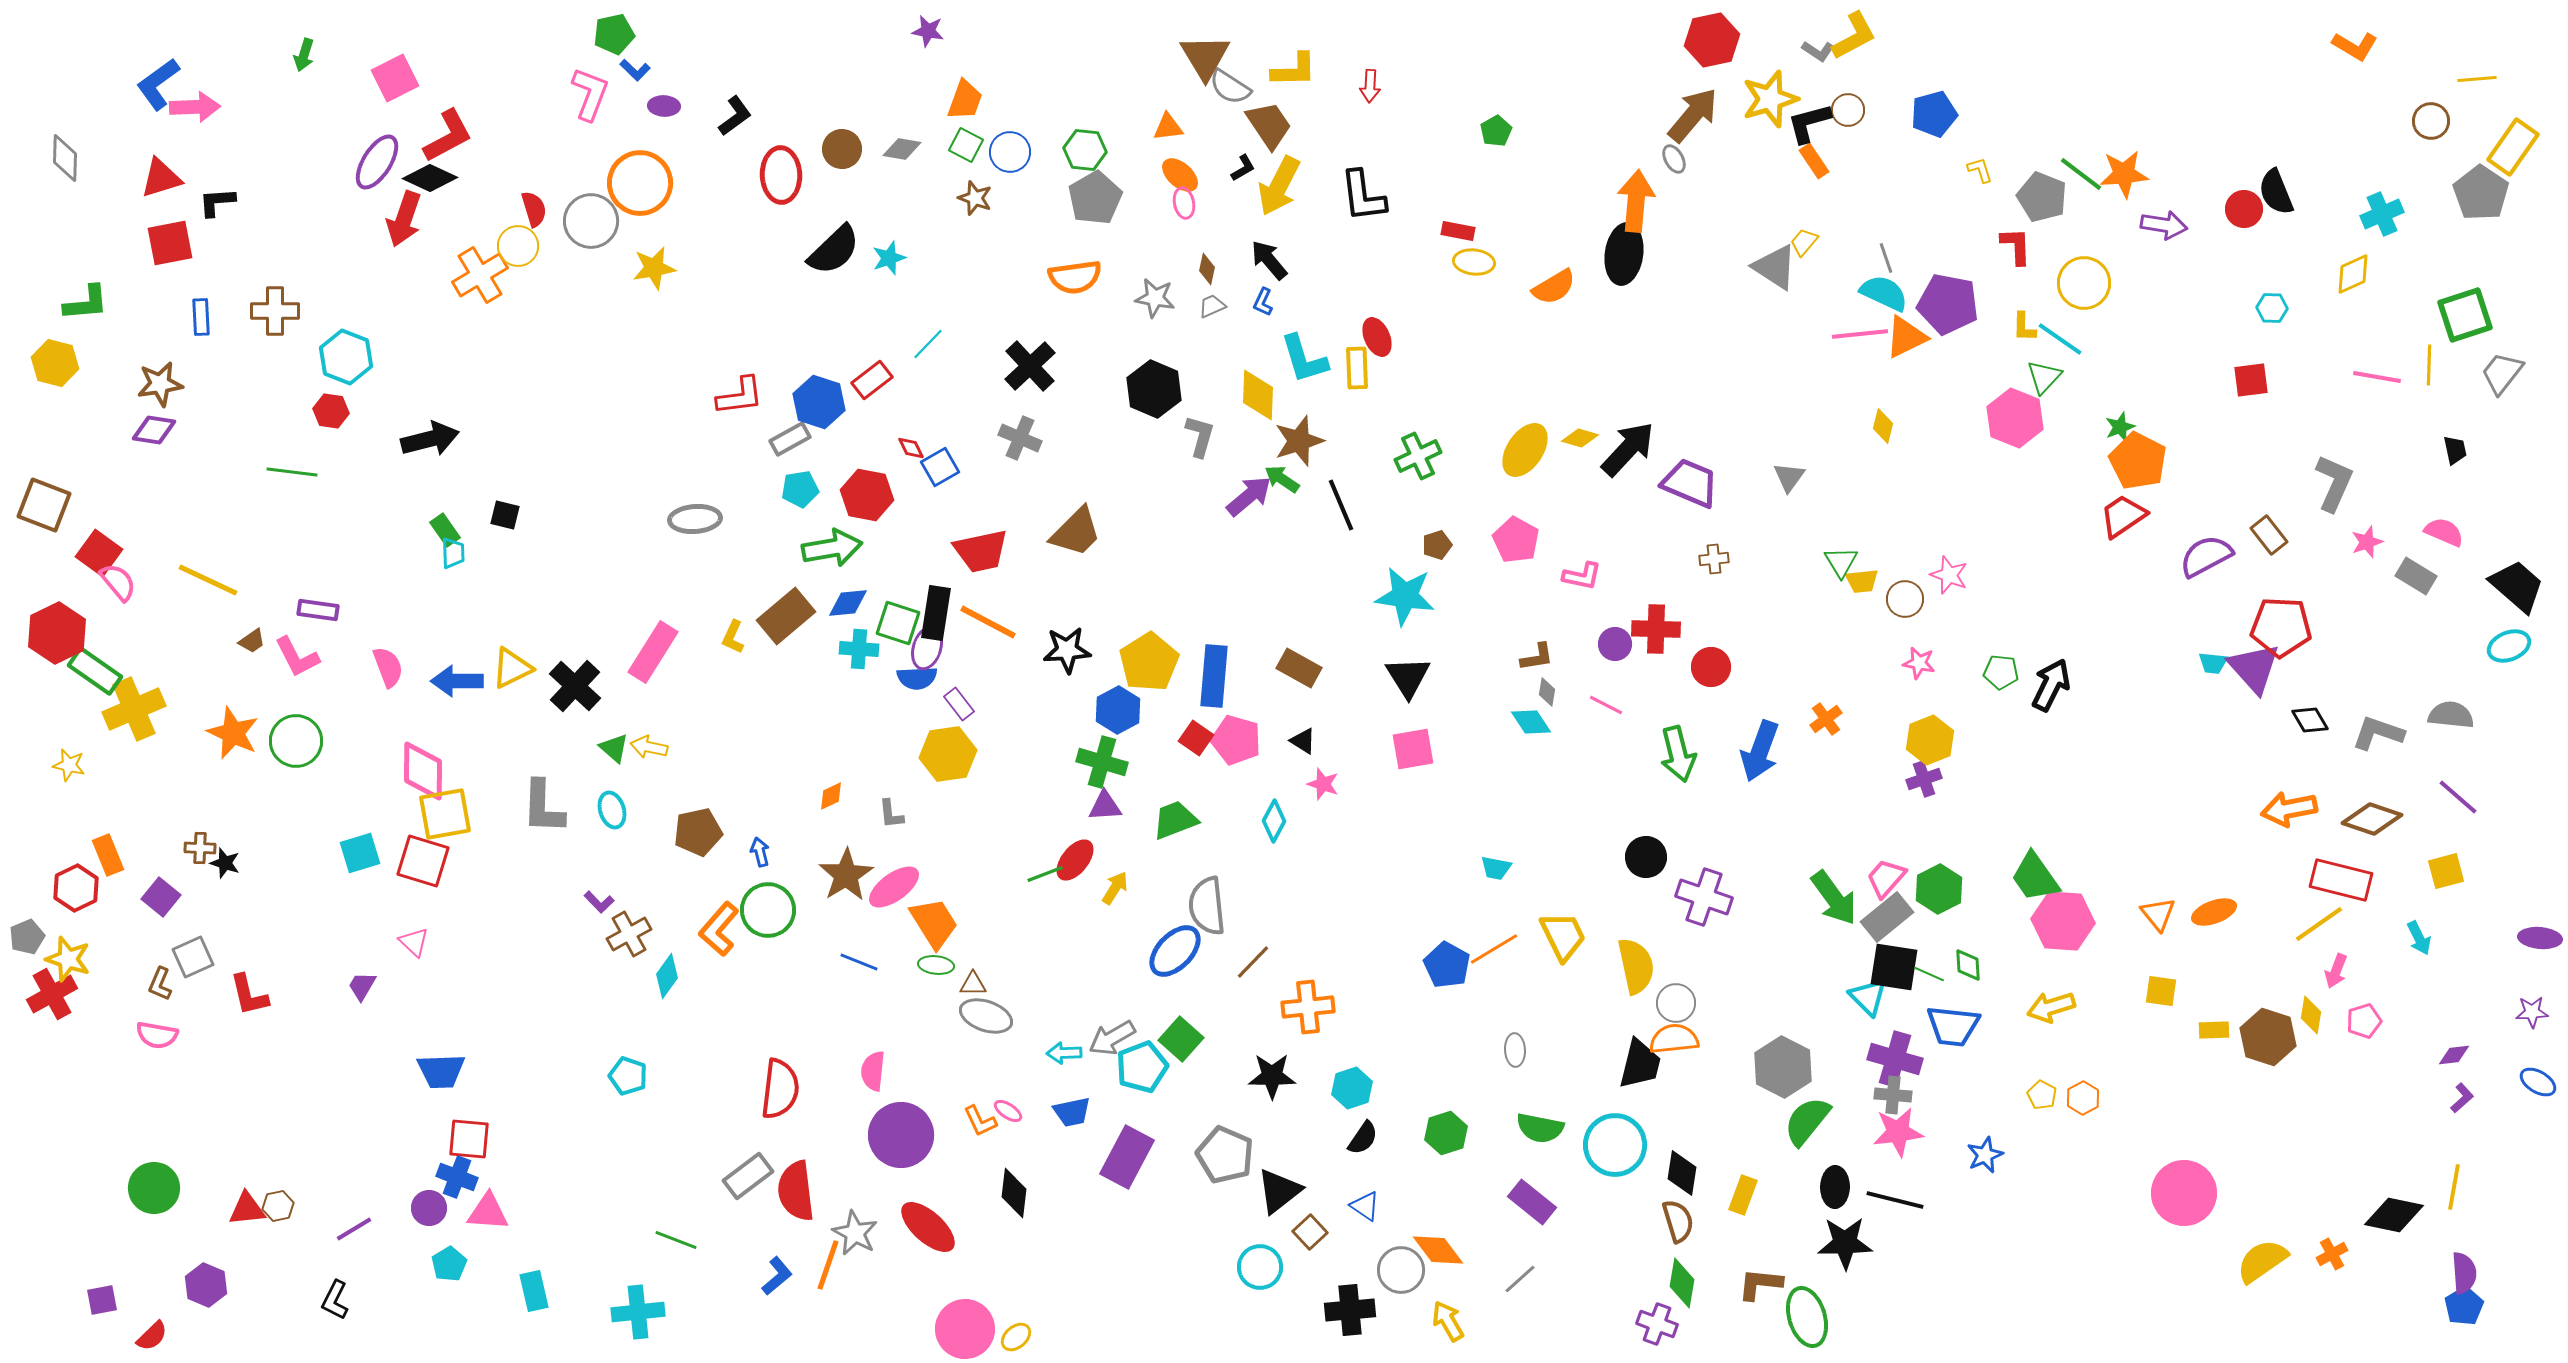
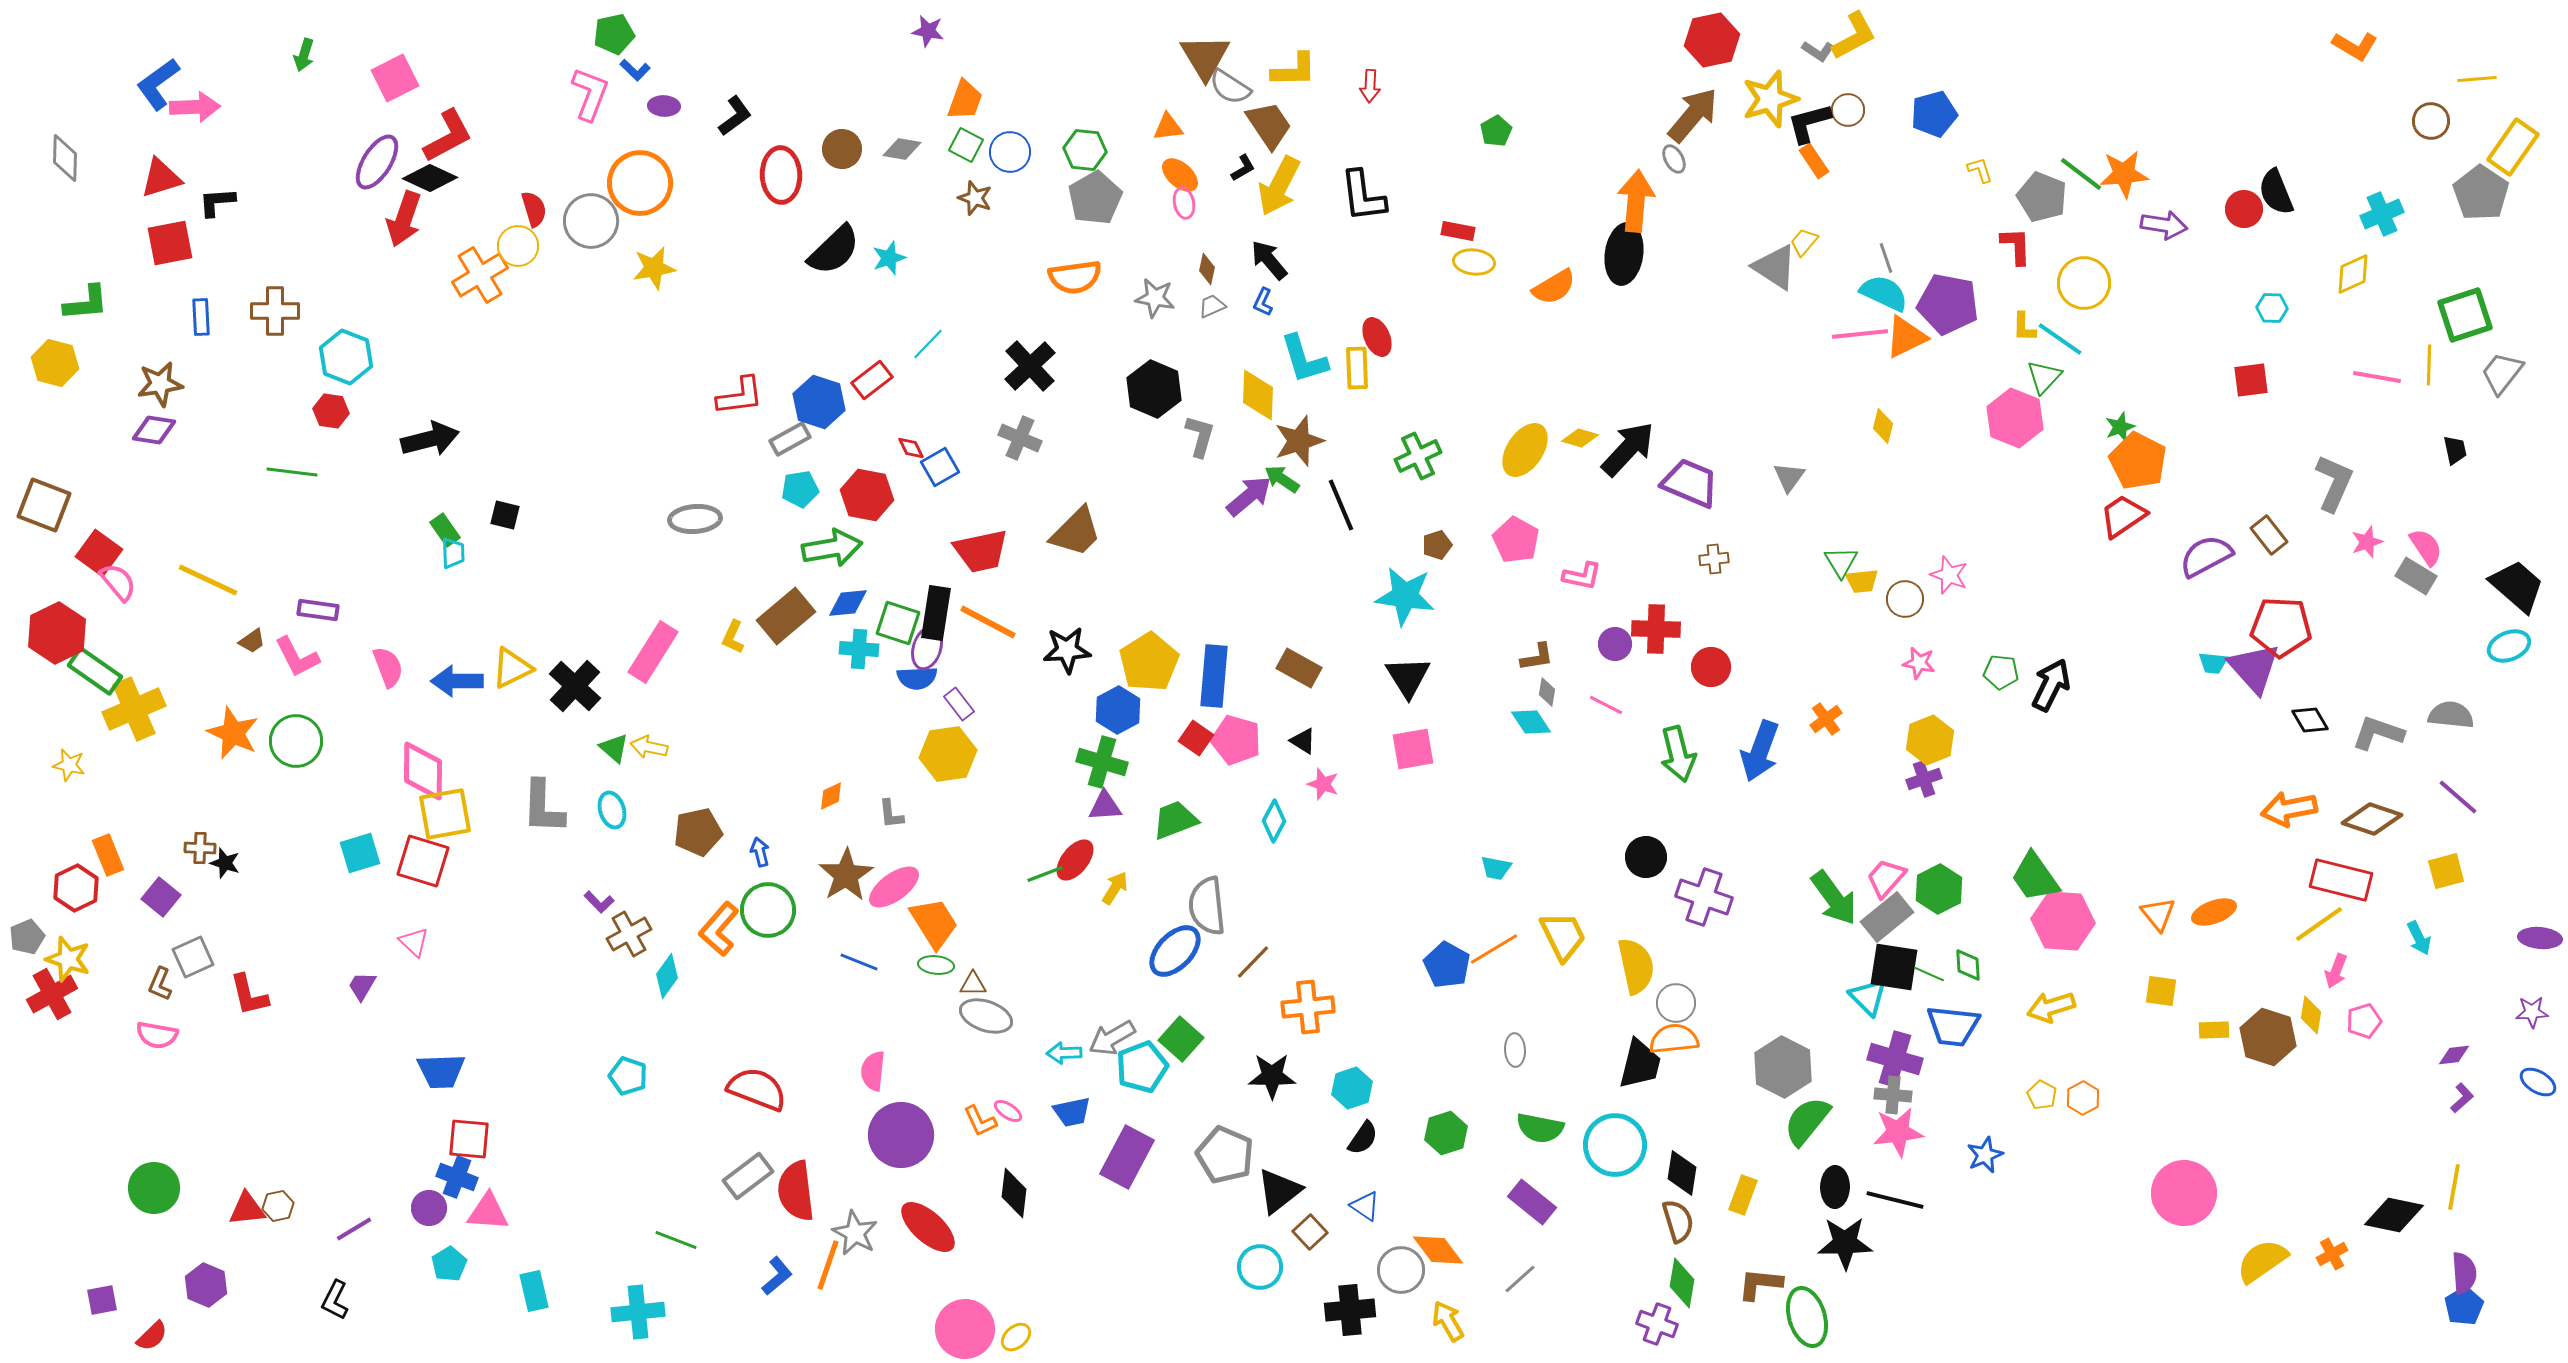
pink semicircle at (2444, 532): moved 18 px left, 15 px down; rotated 33 degrees clockwise
red semicircle at (780, 1089): moved 23 px left; rotated 76 degrees counterclockwise
